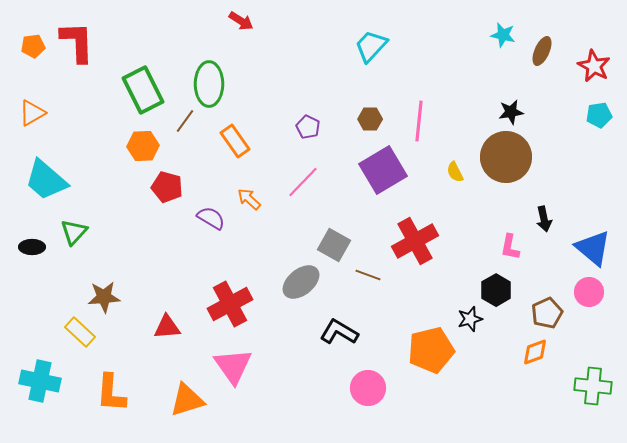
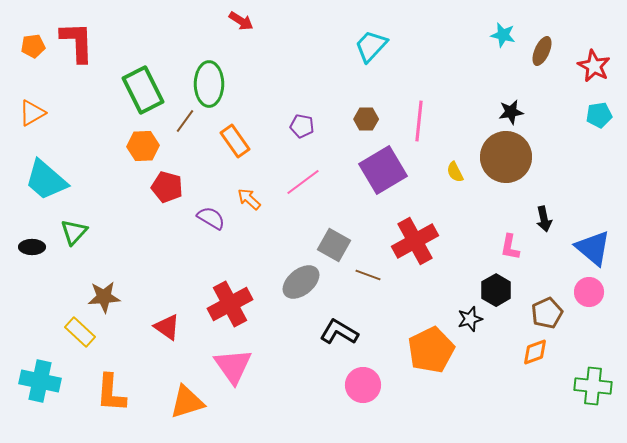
brown hexagon at (370, 119): moved 4 px left
purple pentagon at (308, 127): moved 6 px left, 1 px up; rotated 15 degrees counterclockwise
pink line at (303, 182): rotated 9 degrees clockwise
red triangle at (167, 327): rotated 40 degrees clockwise
orange pentagon at (431, 350): rotated 12 degrees counterclockwise
pink circle at (368, 388): moved 5 px left, 3 px up
orange triangle at (187, 400): moved 2 px down
